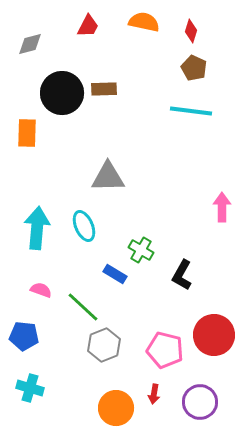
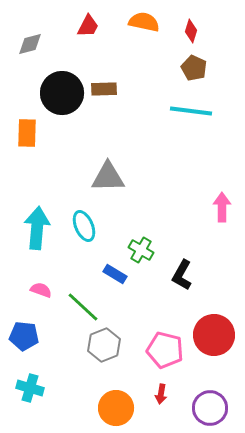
red arrow: moved 7 px right
purple circle: moved 10 px right, 6 px down
